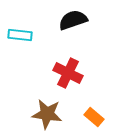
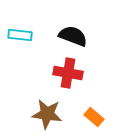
black semicircle: moved 16 px down; rotated 40 degrees clockwise
red cross: rotated 16 degrees counterclockwise
